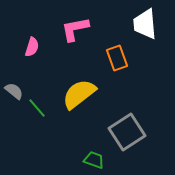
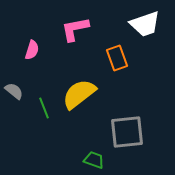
white trapezoid: rotated 104 degrees counterclockwise
pink semicircle: moved 3 px down
green line: moved 7 px right; rotated 20 degrees clockwise
gray square: rotated 27 degrees clockwise
